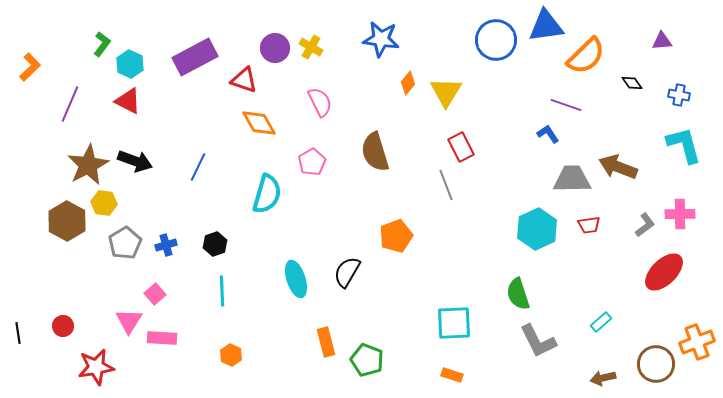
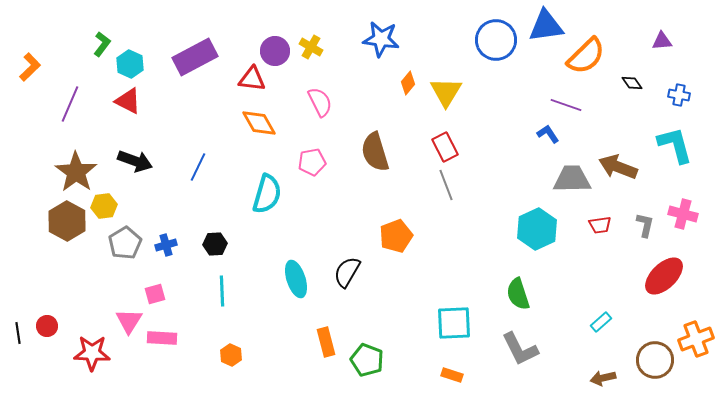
purple circle at (275, 48): moved 3 px down
red triangle at (244, 80): moved 8 px right, 1 px up; rotated 12 degrees counterclockwise
cyan L-shape at (684, 145): moved 9 px left
red rectangle at (461, 147): moved 16 px left
pink pentagon at (312, 162): rotated 20 degrees clockwise
brown star at (88, 165): moved 12 px left, 7 px down; rotated 9 degrees counterclockwise
yellow hexagon at (104, 203): moved 3 px down; rotated 15 degrees counterclockwise
pink cross at (680, 214): moved 3 px right; rotated 16 degrees clockwise
red trapezoid at (589, 225): moved 11 px right
gray L-shape at (645, 225): rotated 40 degrees counterclockwise
black hexagon at (215, 244): rotated 15 degrees clockwise
red ellipse at (664, 272): moved 4 px down
pink square at (155, 294): rotated 25 degrees clockwise
red circle at (63, 326): moved 16 px left
gray L-shape at (538, 341): moved 18 px left, 8 px down
orange cross at (697, 342): moved 1 px left, 3 px up
brown circle at (656, 364): moved 1 px left, 4 px up
red star at (96, 367): moved 4 px left, 14 px up; rotated 12 degrees clockwise
